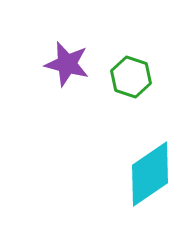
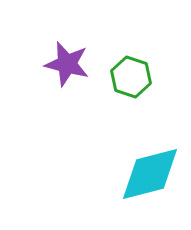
cyan diamond: rotated 20 degrees clockwise
